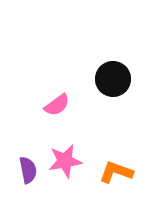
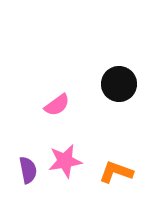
black circle: moved 6 px right, 5 px down
